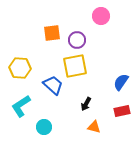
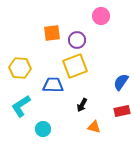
yellow square: rotated 10 degrees counterclockwise
blue trapezoid: rotated 40 degrees counterclockwise
black arrow: moved 4 px left, 1 px down
cyan circle: moved 1 px left, 2 px down
